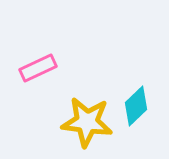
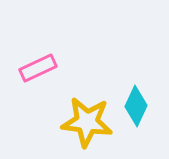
cyan diamond: rotated 21 degrees counterclockwise
